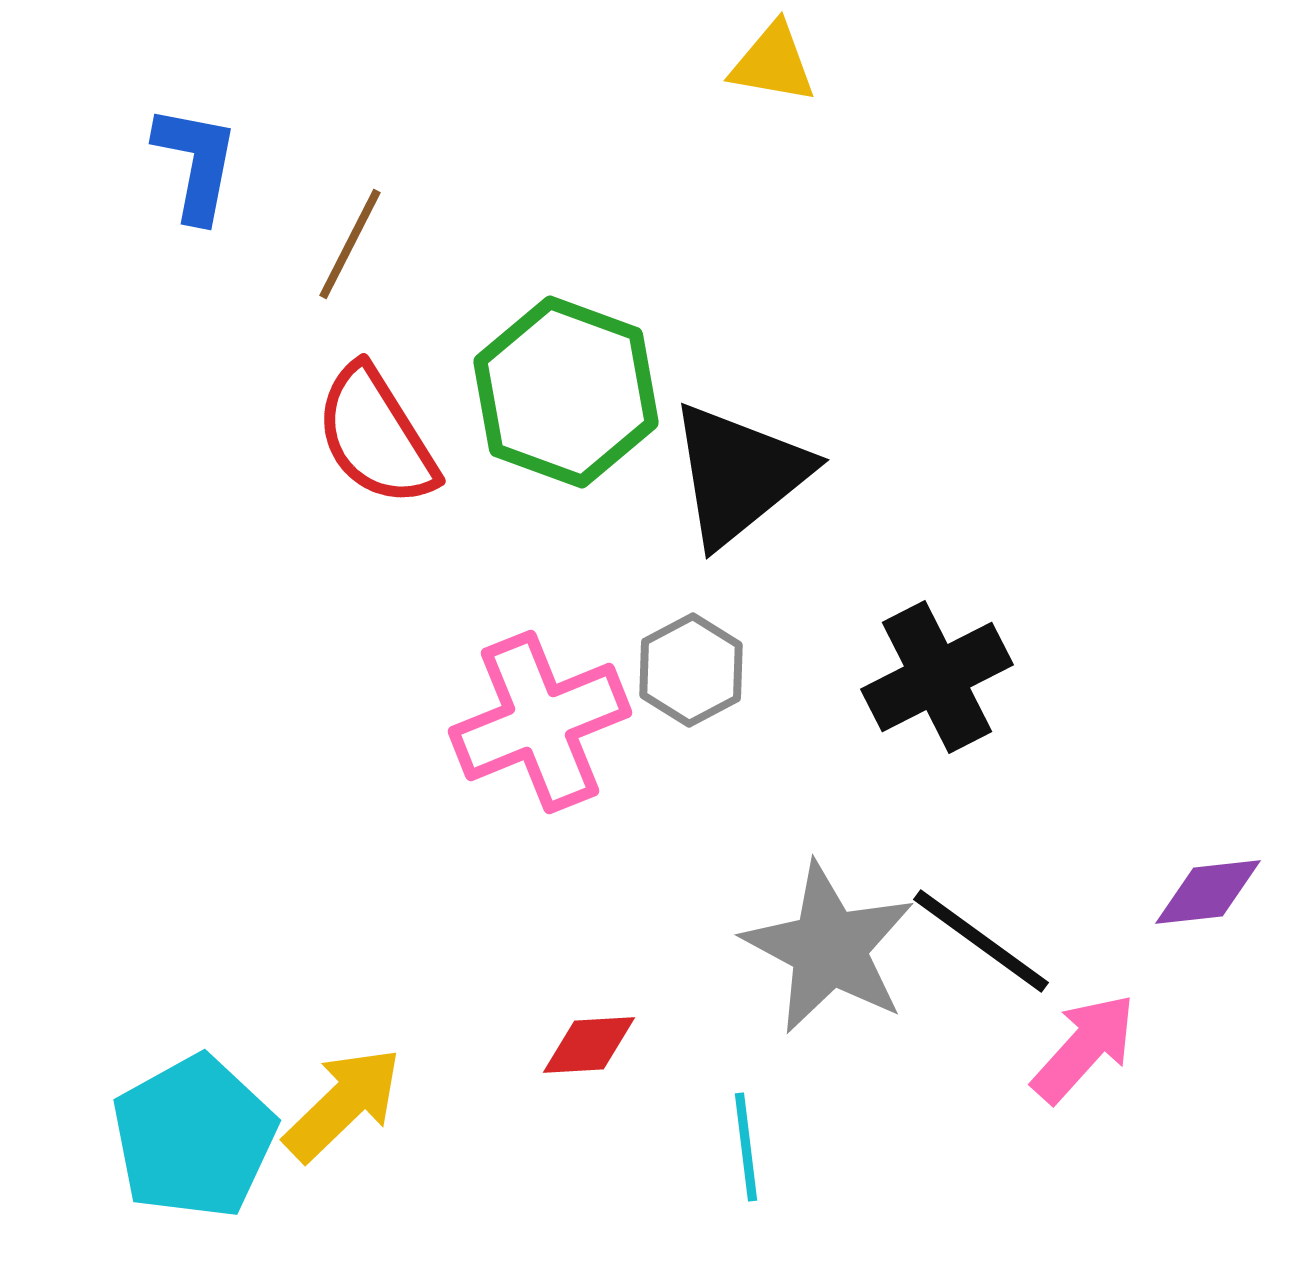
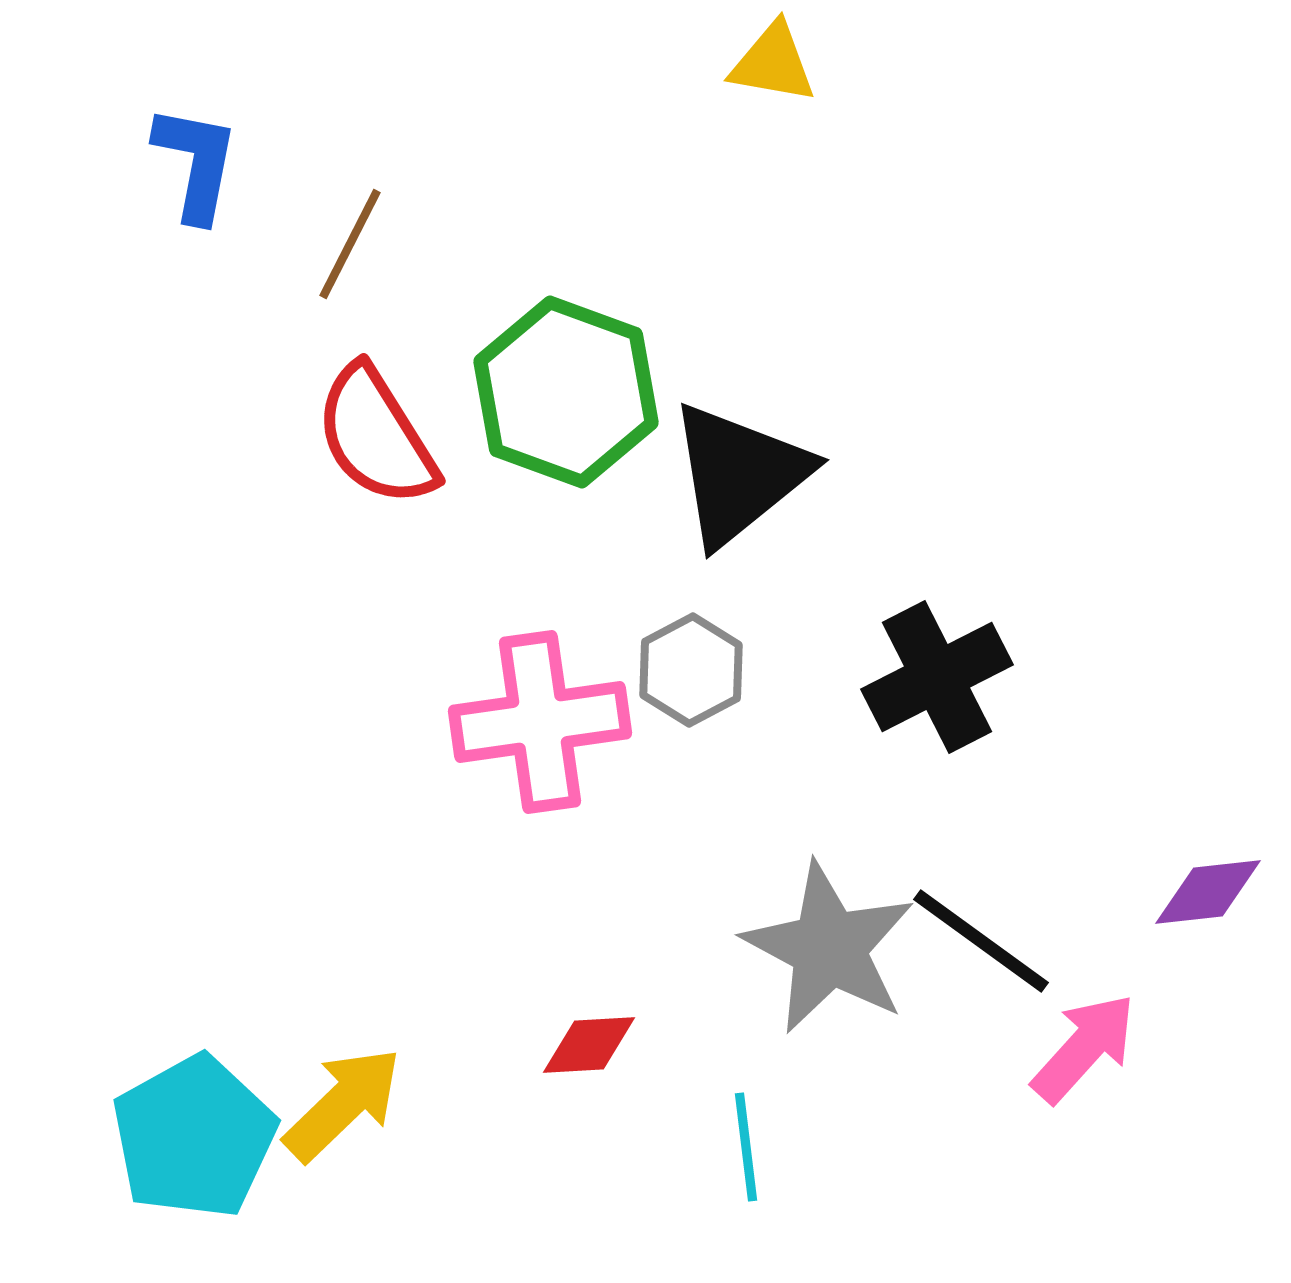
pink cross: rotated 14 degrees clockwise
